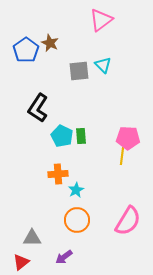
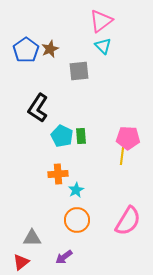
pink triangle: moved 1 px down
brown star: moved 6 px down; rotated 24 degrees clockwise
cyan triangle: moved 19 px up
